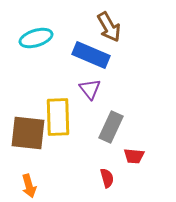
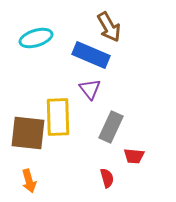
orange arrow: moved 5 px up
